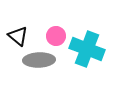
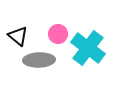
pink circle: moved 2 px right, 2 px up
cyan cross: moved 1 px right, 1 px up; rotated 16 degrees clockwise
